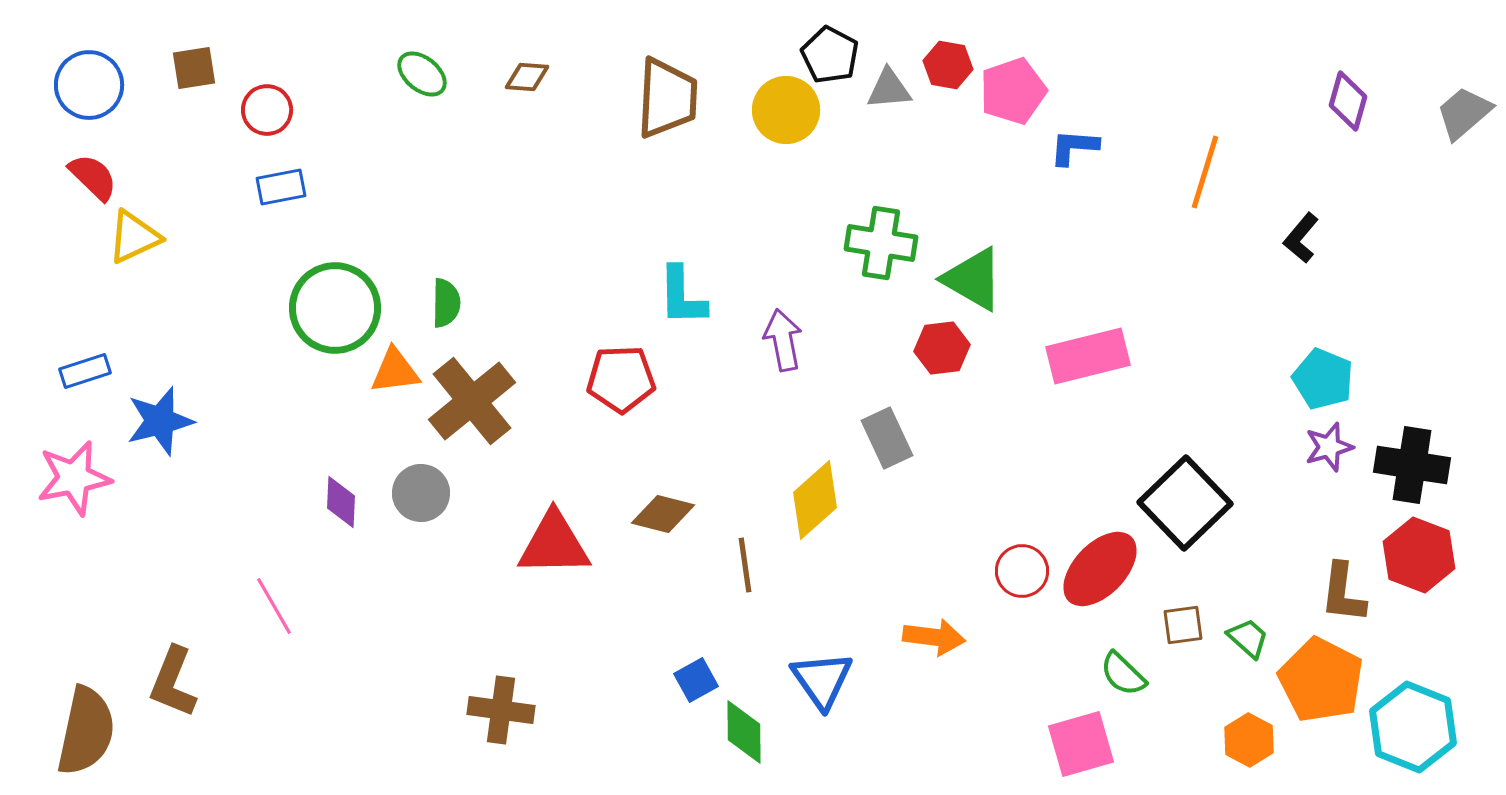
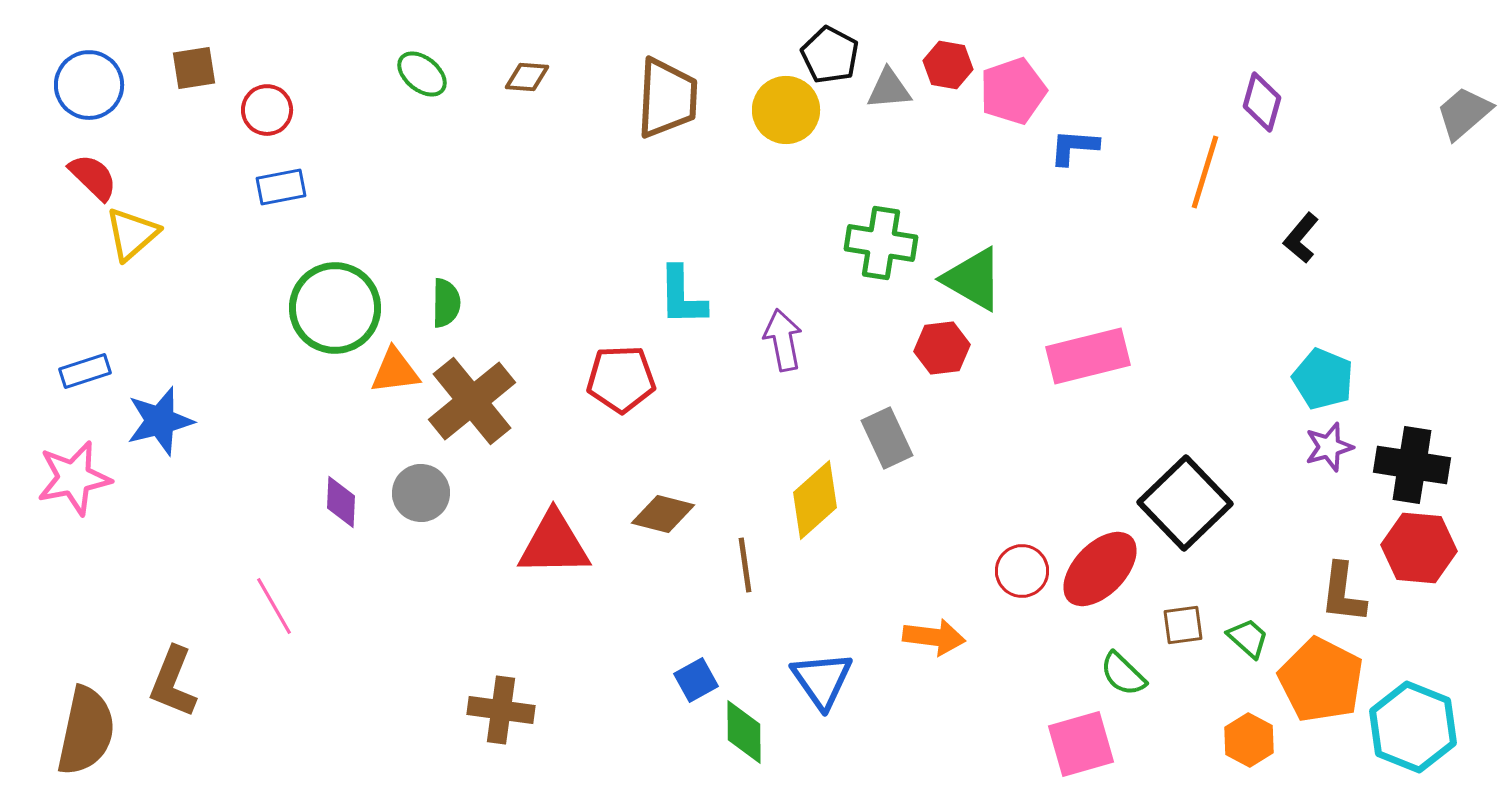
purple diamond at (1348, 101): moved 86 px left, 1 px down
yellow triangle at (134, 237): moved 2 px left, 3 px up; rotated 16 degrees counterclockwise
red hexagon at (1419, 555): moved 7 px up; rotated 16 degrees counterclockwise
